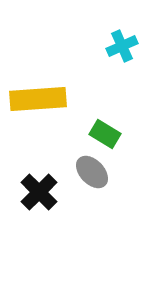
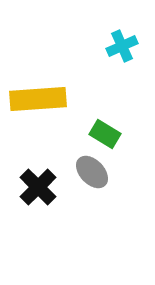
black cross: moved 1 px left, 5 px up
